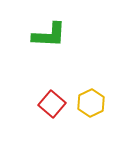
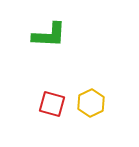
red square: rotated 24 degrees counterclockwise
